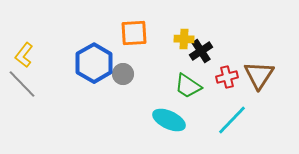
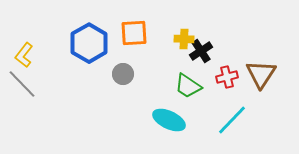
blue hexagon: moved 5 px left, 20 px up
brown triangle: moved 2 px right, 1 px up
